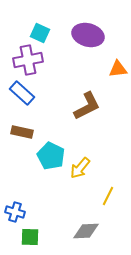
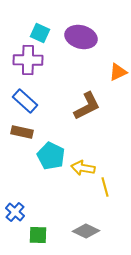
purple ellipse: moved 7 px left, 2 px down
purple cross: rotated 12 degrees clockwise
orange triangle: moved 3 px down; rotated 18 degrees counterclockwise
blue rectangle: moved 3 px right, 8 px down
yellow arrow: moved 3 px right; rotated 60 degrees clockwise
yellow line: moved 3 px left, 9 px up; rotated 42 degrees counterclockwise
blue cross: rotated 24 degrees clockwise
gray diamond: rotated 28 degrees clockwise
green square: moved 8 px right, 2 px up
